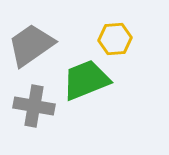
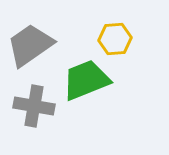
gray trapezoid: moved 1 px left
